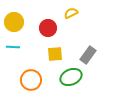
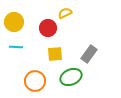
yellow semicircle: moved 6 px left
cyan line: moved 3 px right
gray rectangle: moved 1 px right, 1 px up
orange circle: moved 4 px right, 1 px down
